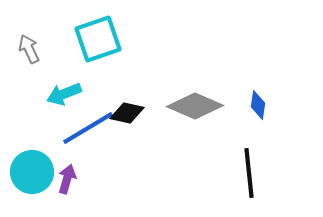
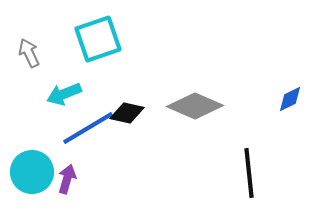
gray arrow: moved 4 px down
blue diamond: moved 32 px right, 6 px up; rotated 56 degrees clockwise
